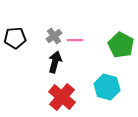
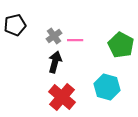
black pentagon: moved 13 px up; rotated 10 degrees counterclockwise
